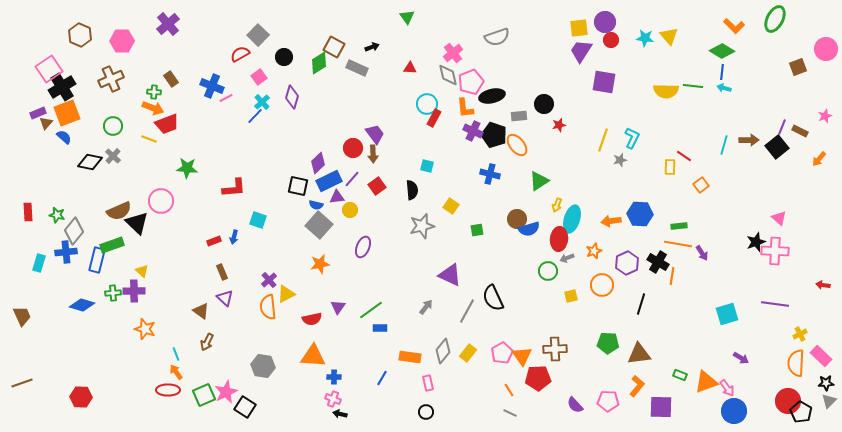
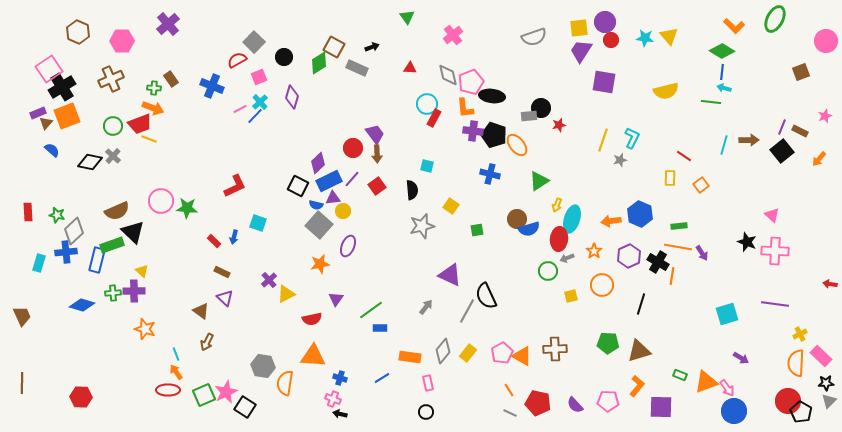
brown hexagon at (80, 35): moved 2 px left, 3 px up
gray square at (258, 35): moved 4 px left, 7 px down
gray semicircle at (497, 37): moved 37 px right
pink circle at (826, 49): moved 8 px up
pink cross at (453, 53): moved 18 px up
red semicircle at (240, 54): moved 3 px left, 6 px down
brown square at (798, 67): moved 3 px right, 5 px down
pink square at (259, 77): rotated 14 degrees clockwise
green line at (693, 86): moved 18 px right, 16 px down
yellow semicircle at (666, 91): rotated 15 degrees counterclockwise
green cross at (154, 92): moved 4 px up
black ellipse at (492, 96): rotated 20 degrees clockwise
pink line at (226, 98): moved 14 px right, 11 px down
cyan cross at (262, 102): moved 2 px left
black circle at (544, 104): moved 3 px left, 4 px down
orange square at (67, 113): moved 3 px down
gray rectangle at (519, 116): moved 10 px right
red trapezoid at (167, 124): moved 27 px left
purple cross at (473, 131): rotated 18 degrees counterclockwise
blue semicircle at (64, 137): moved 12 px left, 13 px down
black square at (777, 147): moved 5 px right, 4 px down
brown arrow at (373, 154): moved 4 px right
yellow rectangle at (670, 167): moved 11 px down
green star at (187, 168): moved 40 px down
black square at (298, 186): rotated 15 degrees clockwise
red L-shape at (234, 188): moved 1 px right, 2 px up; rotated 20 degrees counterclockwise
purple triangle at (337, 197): moved 4 px left, 1 px down
yellow circle at (350, 210): moved 7 px left, 1 px down
brown semicircle at (119, 211): moved 2 px left
blue hexagon at (640, 214): rotated 20 degrees clockwise
pink triangle at (779, 218): moved 7 px left, 3 px up
cyan square at (258, 220): moved 3 px down
black triangle at (137, 223): moved 4 px left, 9 px down
gray diamond at (74, 231): rotated 8 degrees clockwise
red rectangle at (214, 241): rotated 64 degrees clockwise
black star at (756, 242): moved 9 px left; rotated 30 degrees counterclockwise
orange line at (678, 244): moved 3 px down
purple ellipse at (363, 247): moved 15 px left, 1 px up
orange star at (594, 251): rotated 14 degrees counterclockwise
purple hexagon at (627, 263): moved 2 px right, 7 px up
brown rectangle at (222, 272): rotated 42 degrees counterclockwise
red arrow at (823, 285): moved 7 px right, 1 px up
black semicircle at (493, 298): moved 7 px left, 2 px up
orange semicircle at (268, 307): moved 17 px right, 76 px down; rotated 15 degrees clockwise
purple triangle at (338, 307): moved 2 px left, 8 px up
brown triangle at (639, 354): moved 3 px up; rotated 10 degrees counterclockwise
orange triangle at (522, 356): rotated 25 degrees counterclockwise
blue cross at (334, 377): moved 6 px right, 1 px down; rotated 16 degrees clockwise
blue line at (382, 378): rotated 28 degrees clockwise
red pentagon at (538, 378): moved 25 px down; rotated 15 degrees clockwise
brown line at (22, 383): rotated 70 degrees counterclockwise
